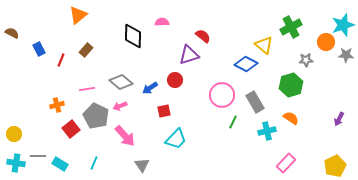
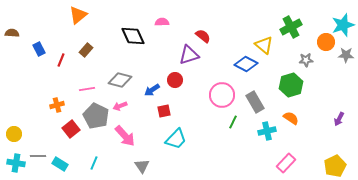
brown semicircle at (12, 33): rotated 24 degrees counterclockwise
black diamond at (133, 36): rotated 25 degrees counterclockwise
gray diamond at (121, 82): moved 1 px left, 2 px up; rotated 25 degrees counterclockwise
blue arrow at (150, 88): moved 2 px right, 2 px down
gray triangle at (142, 165): moved 1 px down
